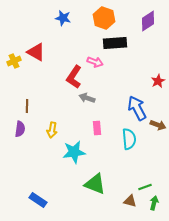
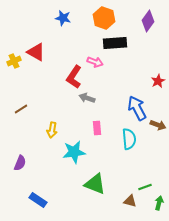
purple diamond: rotated 20 degrees counterclockwise
brown line: moved 6 px left, 3 px down; rotated 56 degrees clockwise
purple semicircle: moved 34 px down; rotated 14 degrees clockwise
green arrow: moved 5 px right
